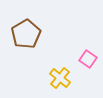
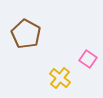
brown pentagon: rotated 12 degrees counterclockwise
